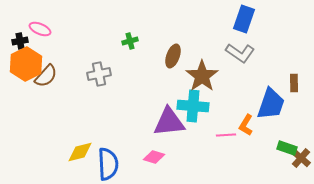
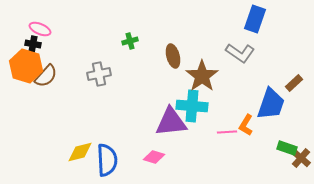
blue rectangle: moved 11 px right
black cross: moved 13 px right, 3 px down; rotated 21 degrees clockwise
brown ellipse: rotated 35 degrees counterclockwise
orange hexagon: moved 2 px down; rotated 16 degrees counterclockwise
brown rectangle: rotated 48 degrees clockwise
cyan cross: moved 1 px left
purple triangle: moved 2 px right
pink line: moved 1 px right, 3 px up
blue semicircle: moved 1 px left, 4 px up
